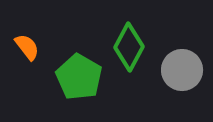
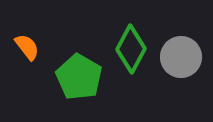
green diamond: moved 2 px right, 2 px down
gray circle: moved 1 px left, 13 px up
